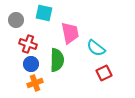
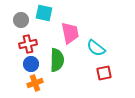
gray circle: moved 5 px right
red cross: rotated 30 degrees counterclockwise
red square: rotated 14 degrees clockwise
